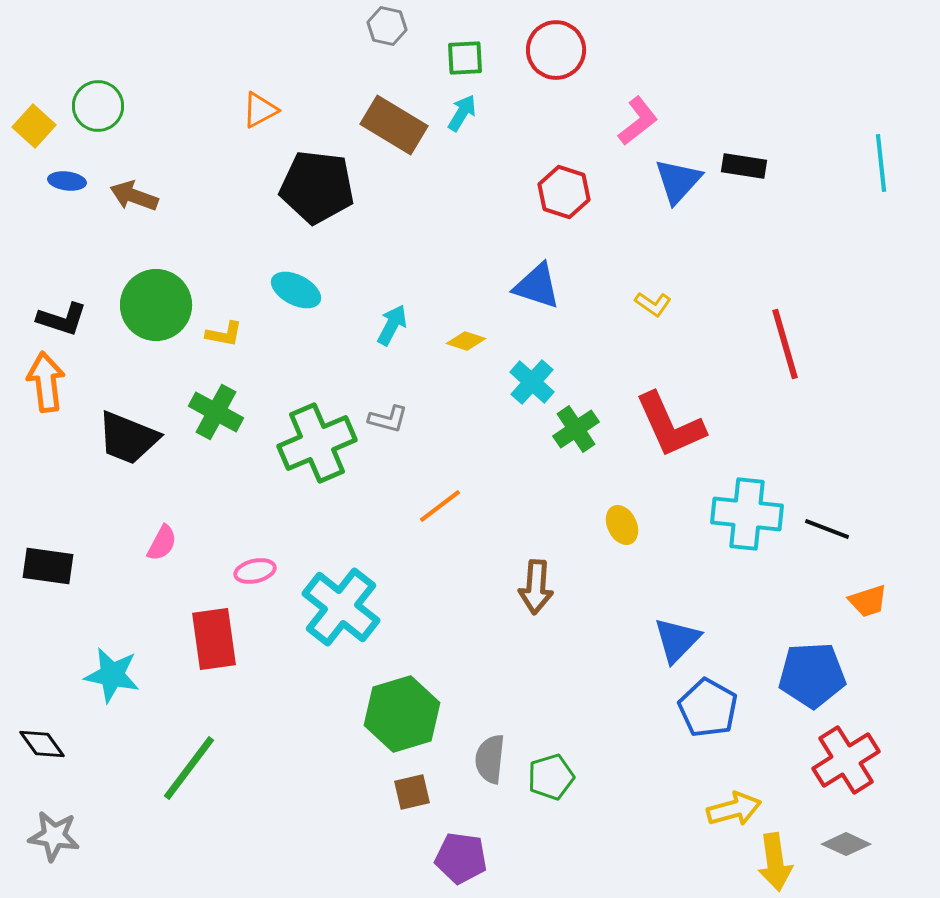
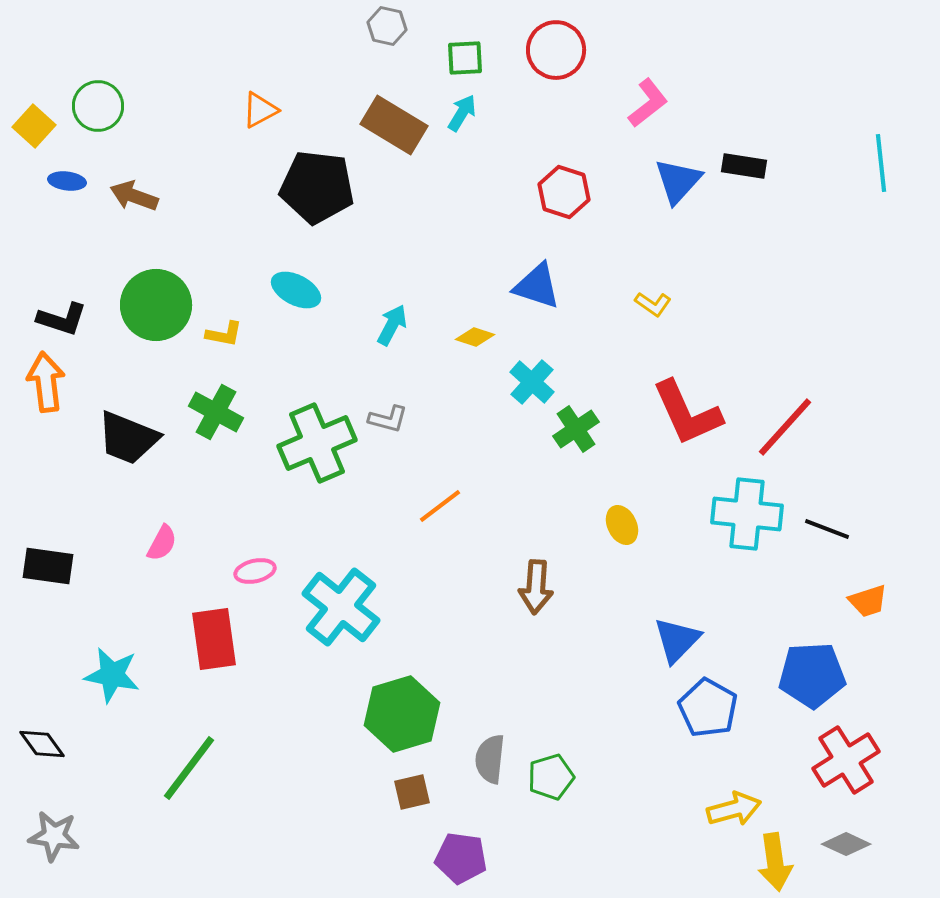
pink L-shape at (638, 121): moved 10 px right, 18 px up
yellow diamond at (466, 341): moved 9 px right, 4 px up
red line at (785, 344): moved 83 px down; rotated 58 degrees clockwise
red L-shape at (670, 425): moved 17 px right, 12 px up
